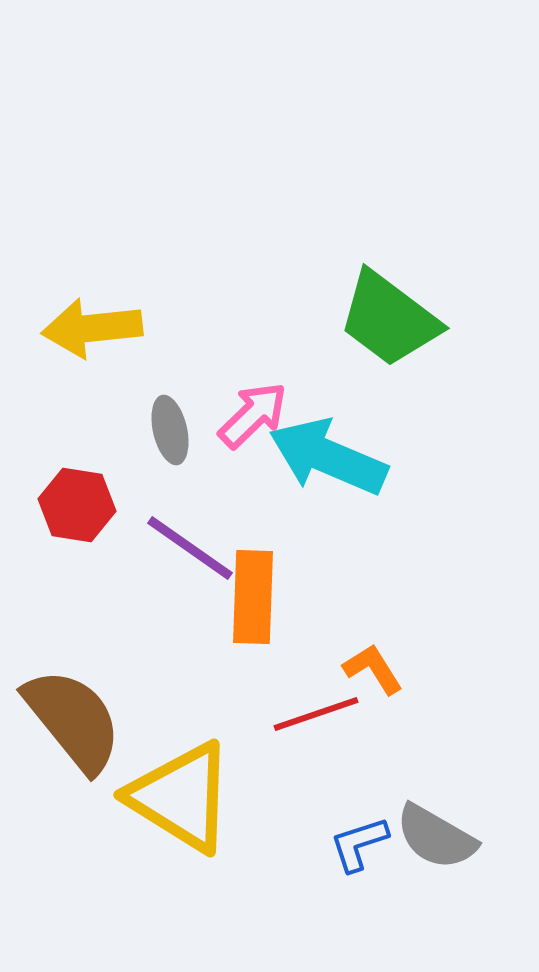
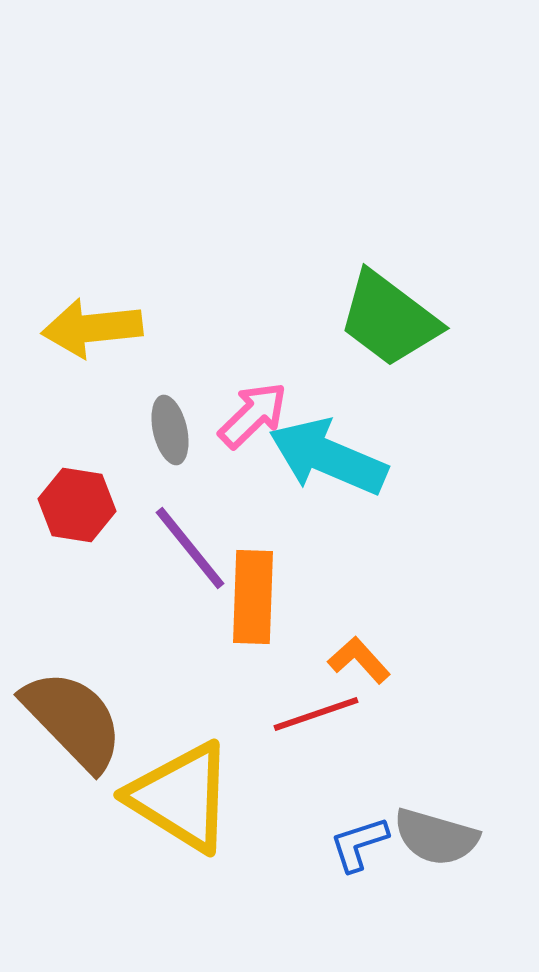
purple line: rotated 16 degrees clockwise
orange L-shape: moved 14 px left, 9 px up; rotated 10 degrees counterclockwise
brown semicircle: rotated 5 degrees counterclockwise
gray semicircle: rotated 14 degrees counterclockwise
